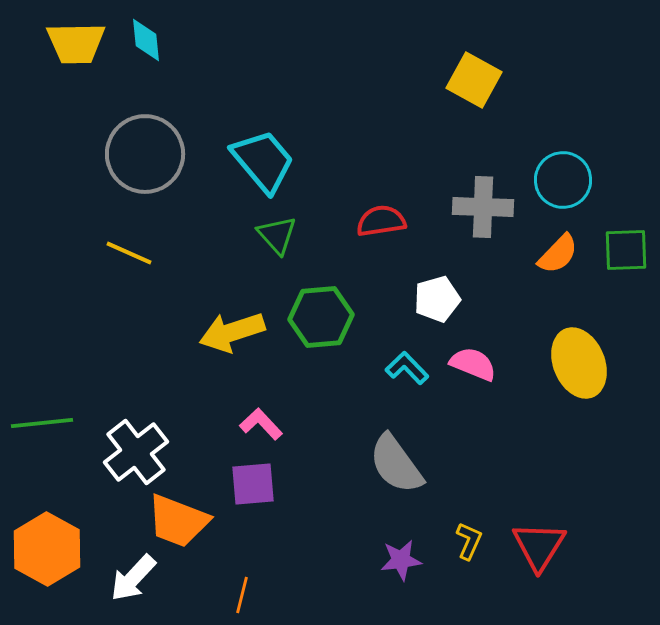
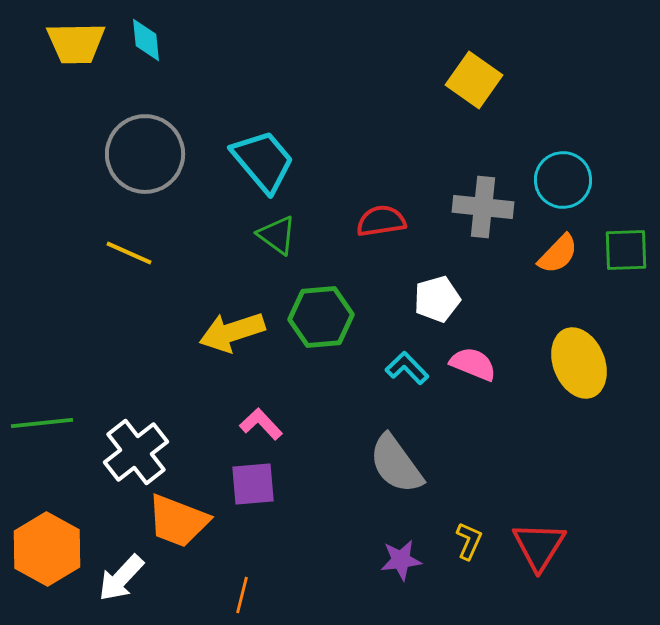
yellow square: rotated 6 degrees clockwise
gray cross: rotated 4 degrees clockwise
green triangle: rotated 12 degrees counterclockwise
white arrow: moved 12 px left
